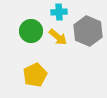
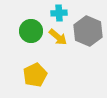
cyan cross: moved 1 px down
